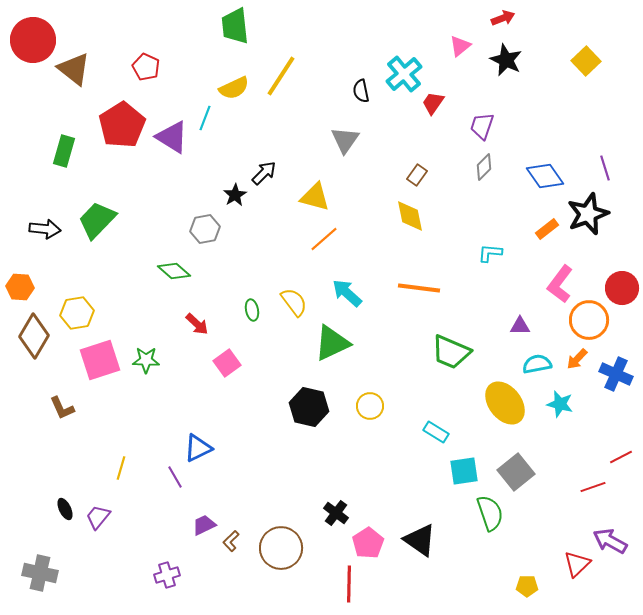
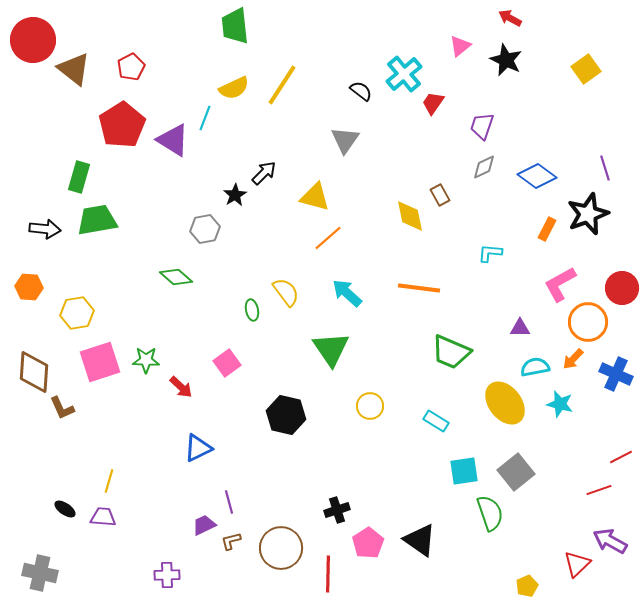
red arrow at (503, 18): moved 7 px right; rotated 130 degrees counterclockwise
yellow square at (586, 61): moved 8 px down; rotated 8 degrees clockwise
red pentagon at (146, 67): moved 15 px left; rotated 20 degrees clockwise
yellow line at (281, 76): moved 1 px right, 9 px down
black semicircle at (361, 91): rotated 140 degrees clockwise
purple triangle at (172, 137): moved 1 px right, 3 px down
green rectangle at (64, 151): moved 15 px right, 26 px down
gray diamond at (484, 167): rotated 20 degrees clockwise
brown rectangle at (417, 175): moved 23 px right, 20 px down; rotated 65 degrees counterclockwise
blue diamond at (545, 176): moved 8 px left; rotated 18 degrees counterclockwise
green trapezoid at (97, 220): rotated 36 degrees clockwise
orange rectangle at (547, 229): rotated 25 degrees counterclockwise
orange line at (324, 239): moved 4 px right, 1 px up
green diamond at (174, 271): moved 2 px right, 6 px down
pink L-shape at (560, 284): rotated 24 degrees clockwise
orange hexagon at (20, 287): moved 9 px right
yellow semicircle at (294, 302): moved 8 px left, 10 px up
orange circle at (589, 320): moved 1 px left, 2 px down
red arrow at (197, 324): moved 16 px left, 63 px down
purple triangle at (520, 326): moved 2 px down
brown diamond at (34, 336): moved 36 px down; rotated 27 degrees counterclockwise
green triangle at (332, 343): moved 1 px left, 6 px down; rotated 39 degrees counterclockwise
orange arrow at (577, 359): moved 4 px left
pink square at (100, 360): moved 2 px down
cyan semicircle at (537, 364): moved 2 px left, 3 px down
black hexagon at (309, 407): moved 23 px left, 8 px down
cyan rectangle at (436, 432): moved 11 px up
yellow line at (121, 468): moved 12 px left, 13 px down
purple line at (175, 477): moved 54 px right, 25 px down; rotated 15 degrees clockwise
red line at (593, 487): moved 6 px right, 3 px down
black ellipse at (65, 509): rotated 30 degrees counterclockwise
black cross at (336, 513): moved 1 px right, 3 px up; rotated 35 degrees clockwise
purple trapezoid at (98, 517): moved 5 px right; rotated 56 degrees clockwise
brown L-shape at (231, 541): rotated 30 degrees clockwise
purple cross at (167, 575): rotated 15 degrees clockwise
red line at (349, 584): moved 21 px left, 10 px up
yellow pentagon at (527, 586): rotated 25 degrees counterclockwise
